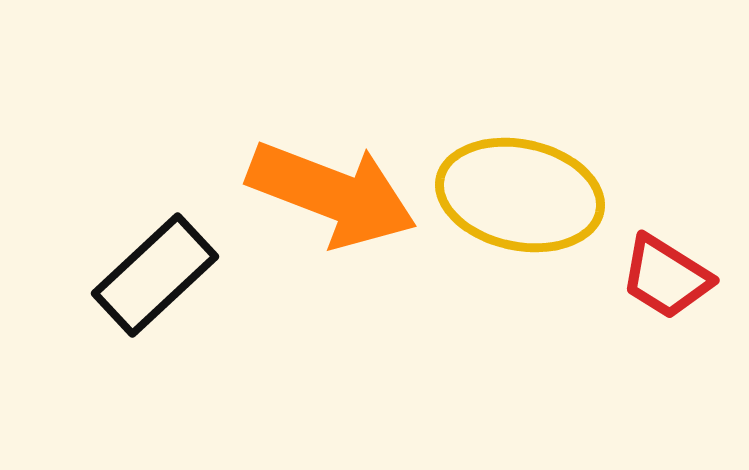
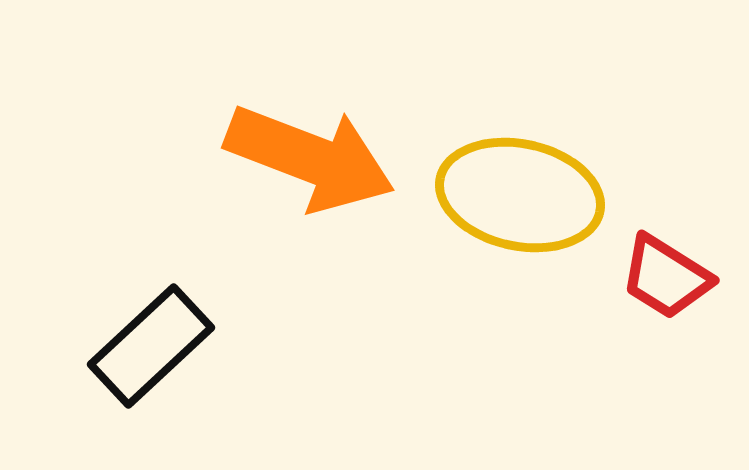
orange arrow: moved 22 px left, 36 px up
black rectangle: moved 4 px left, 71 px down
